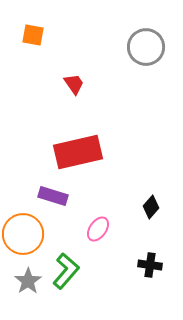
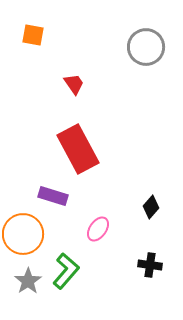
red rectangle: moved 3 px up; rotated 75 degrees clockwise
